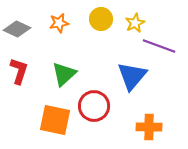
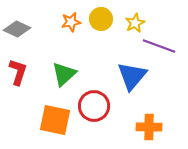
orange star: moved 12 px right, 1 px up
red L-shape: moved 1 px left, 1 px down
